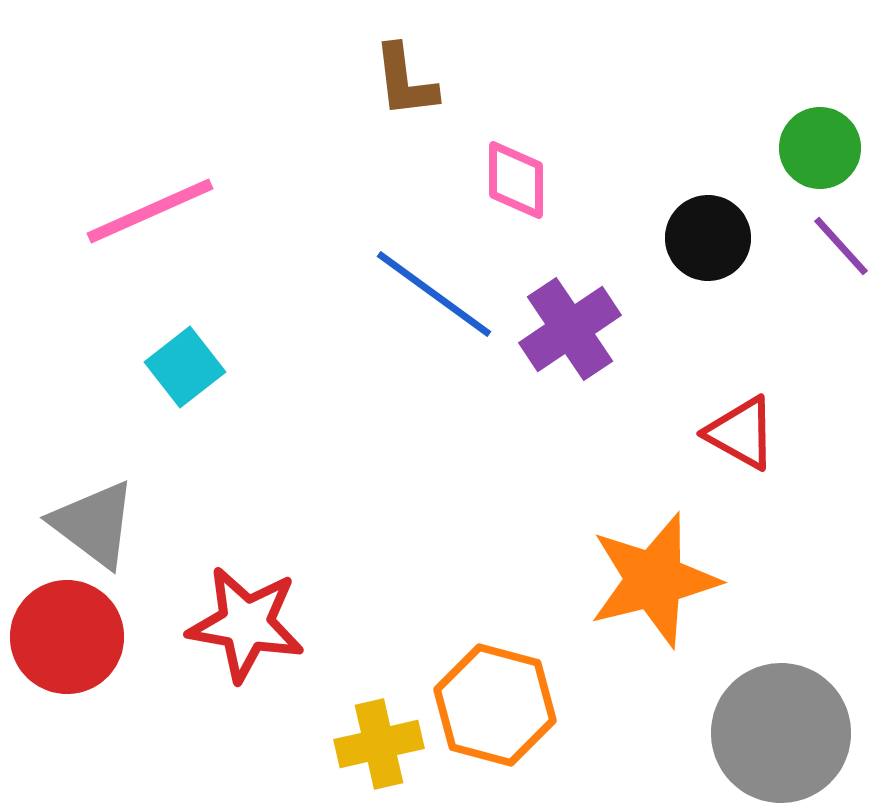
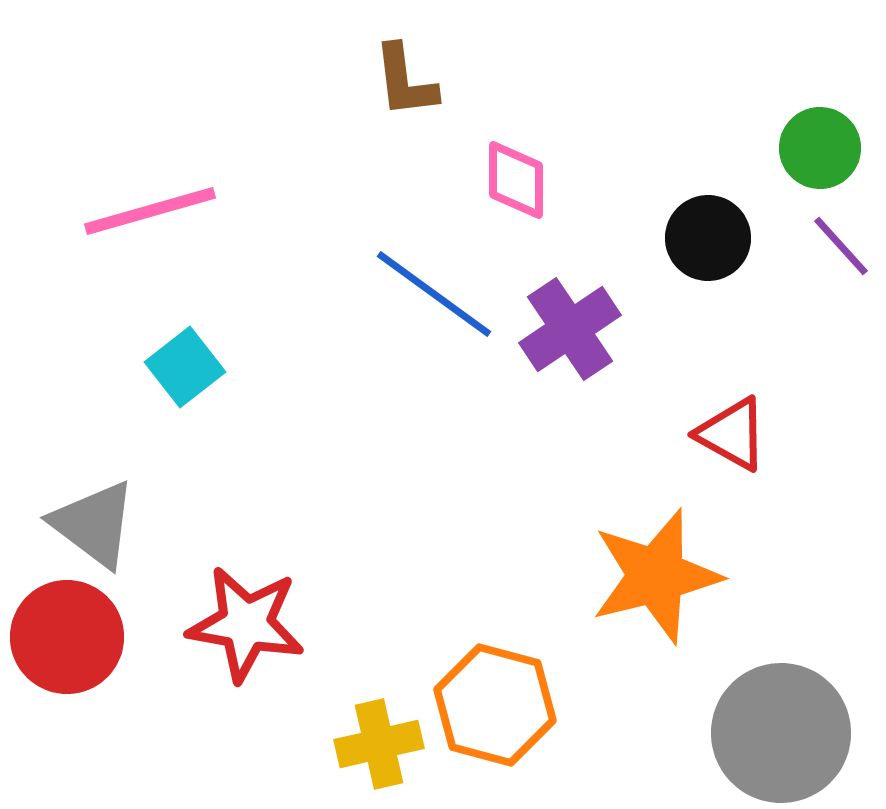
pink line: rotated 8 degrees clockwise
red triangle: moved 9 px left, 1 px down
orange star: moved 2 px right, 4 px up
